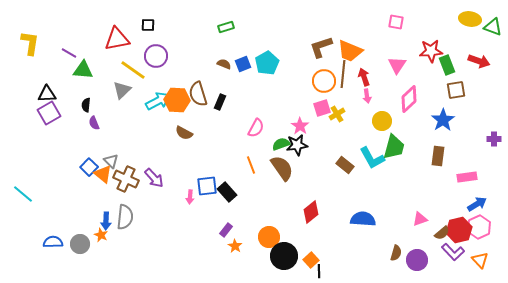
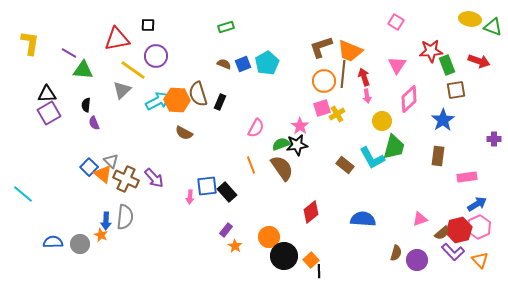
pink square at (396, 22): rotated 21 degrees clockwise
